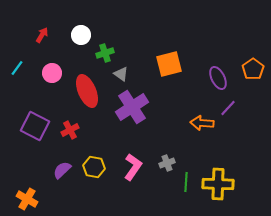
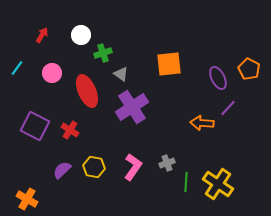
green cross: moved 2 px left
orange square: rotated 8 degrees clockwise
orange pentagon: moved 4 px left; rotated 10 degrees counterclockwise
red cross: rotated 30 degrees counterclockwise
yellow cross: rotated 32 degrees clockwise
